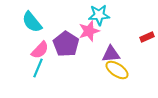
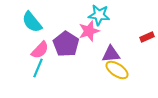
cyan star: rotated 10 degrees clockwise
